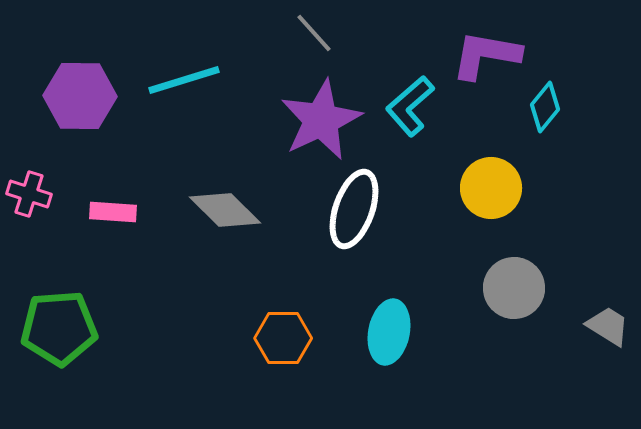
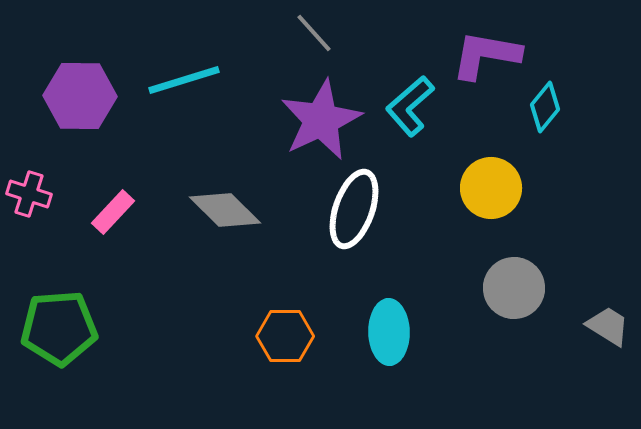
pink rectangle: rotated 51 degrees counterclockwise
cyan ellipse: rotated 12 degrees counterclockwise
orange hexagon: moved 2 px right, 2 px up
